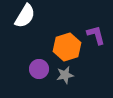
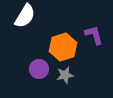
purple L-shape: moved 2 px left
orange hexagon: moved 4 px left
